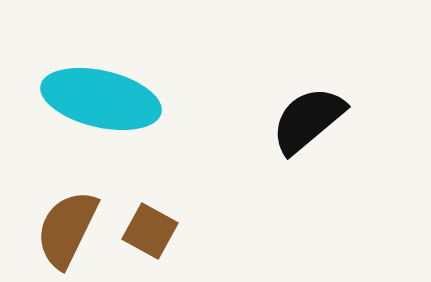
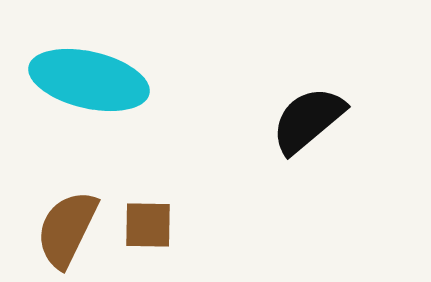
cyan ellipse: moved 12 px left, 19 px up
brown square: moved 2 px left, 6 px up; rotated 28 degrees counterclockwise
